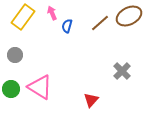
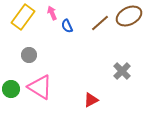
blue semicircle: rotated 40 degrees counterclockwise
gray circle: moved 14 px right
red triangle: rotated 21 degrees clockwise
